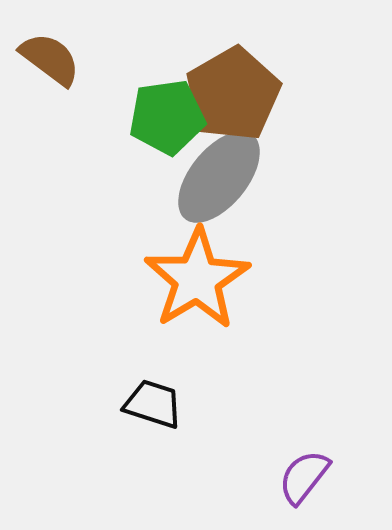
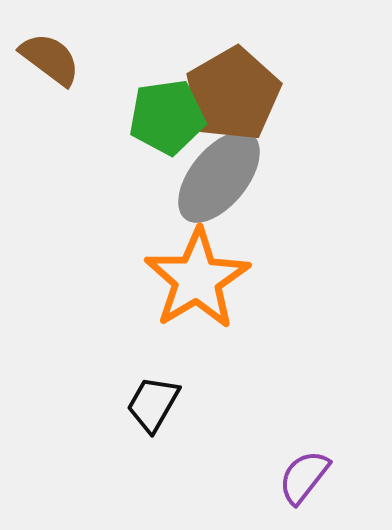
black trapezoid: rotated 78 degrees counterclockwise
